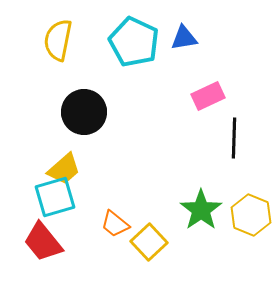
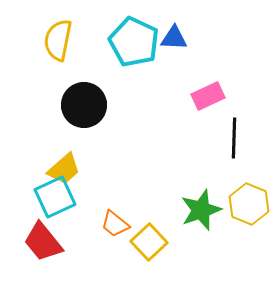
blue triangle: moved 10 px left; rotated 12 degrees clockwise
black circle: moved 7 px up
cyan square: rotated 9 degrees counterclockwise
green star: rotated 15 degrees clockwise
yellow hexagon: moved 2 px left, 11 px up
